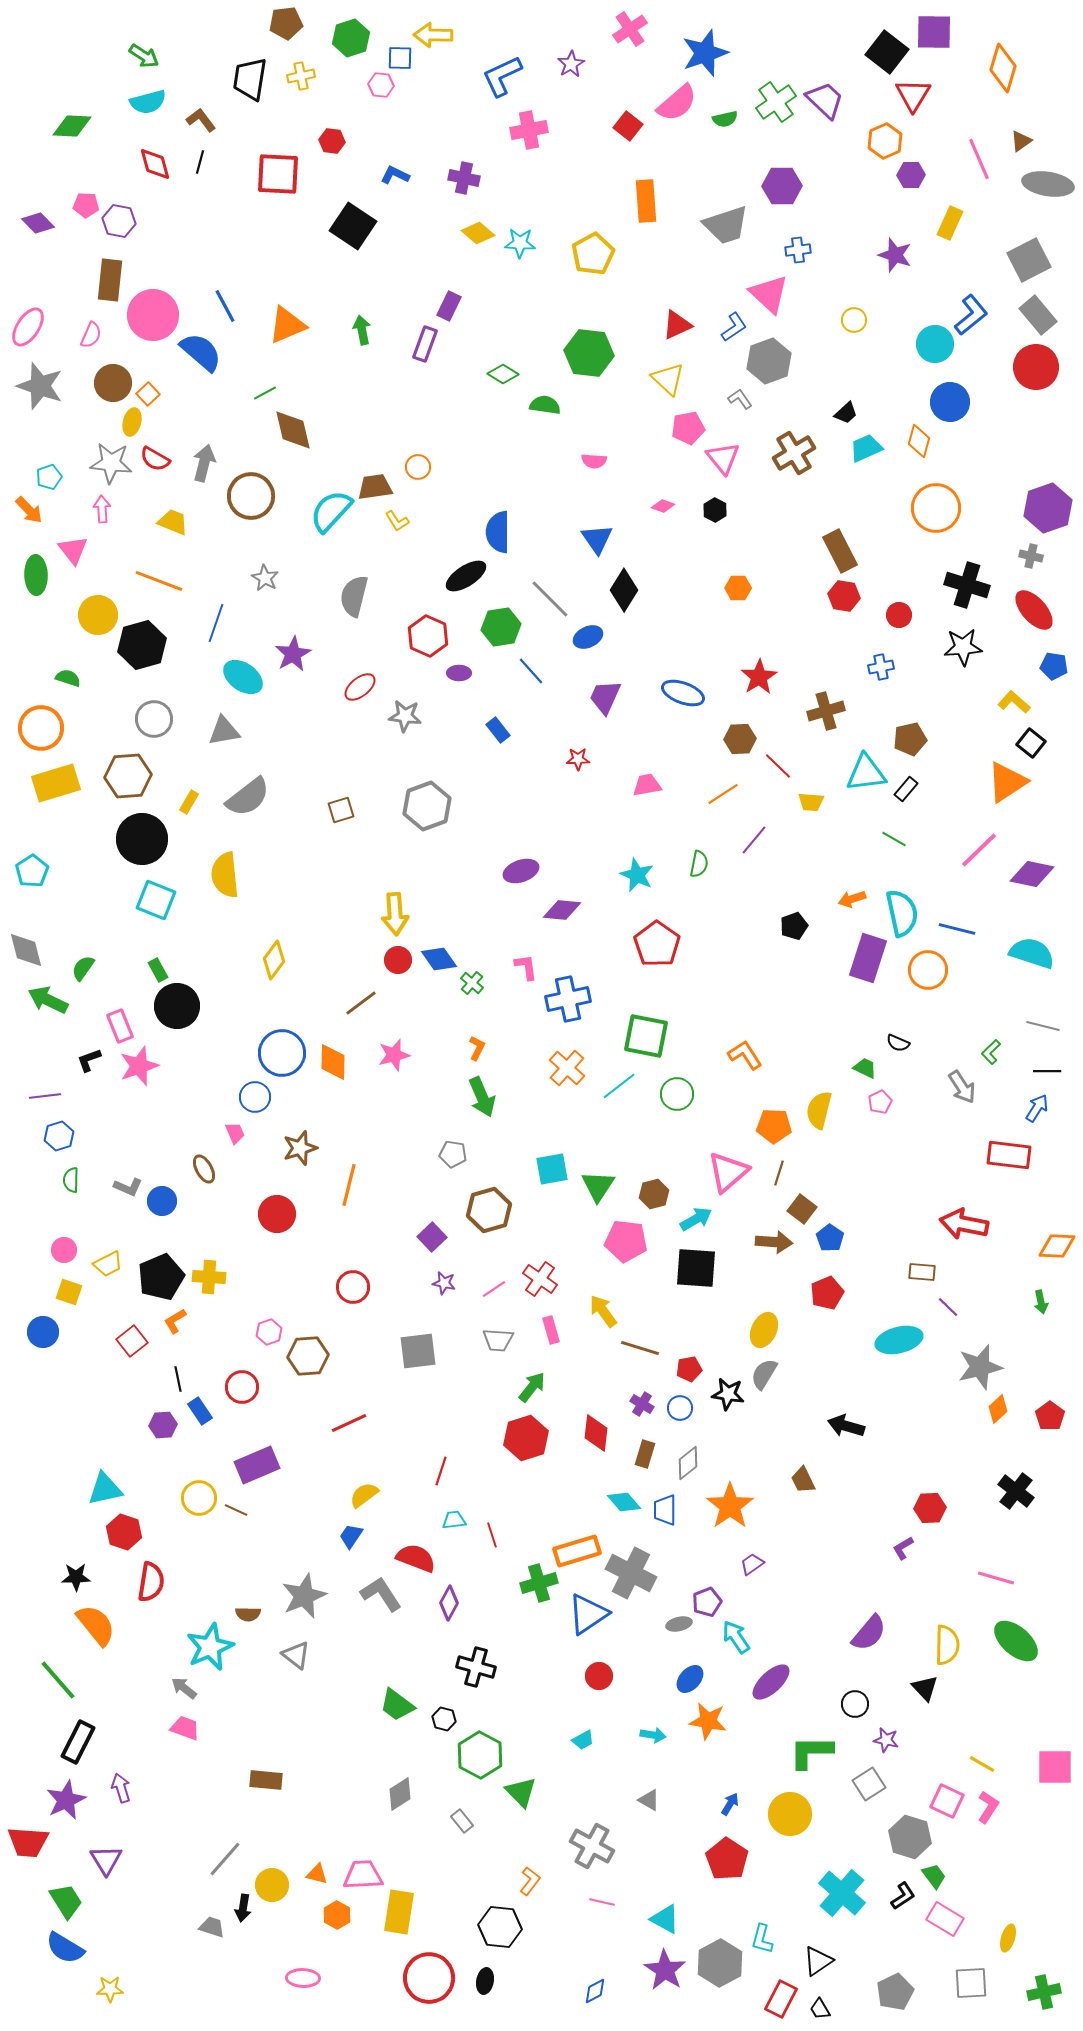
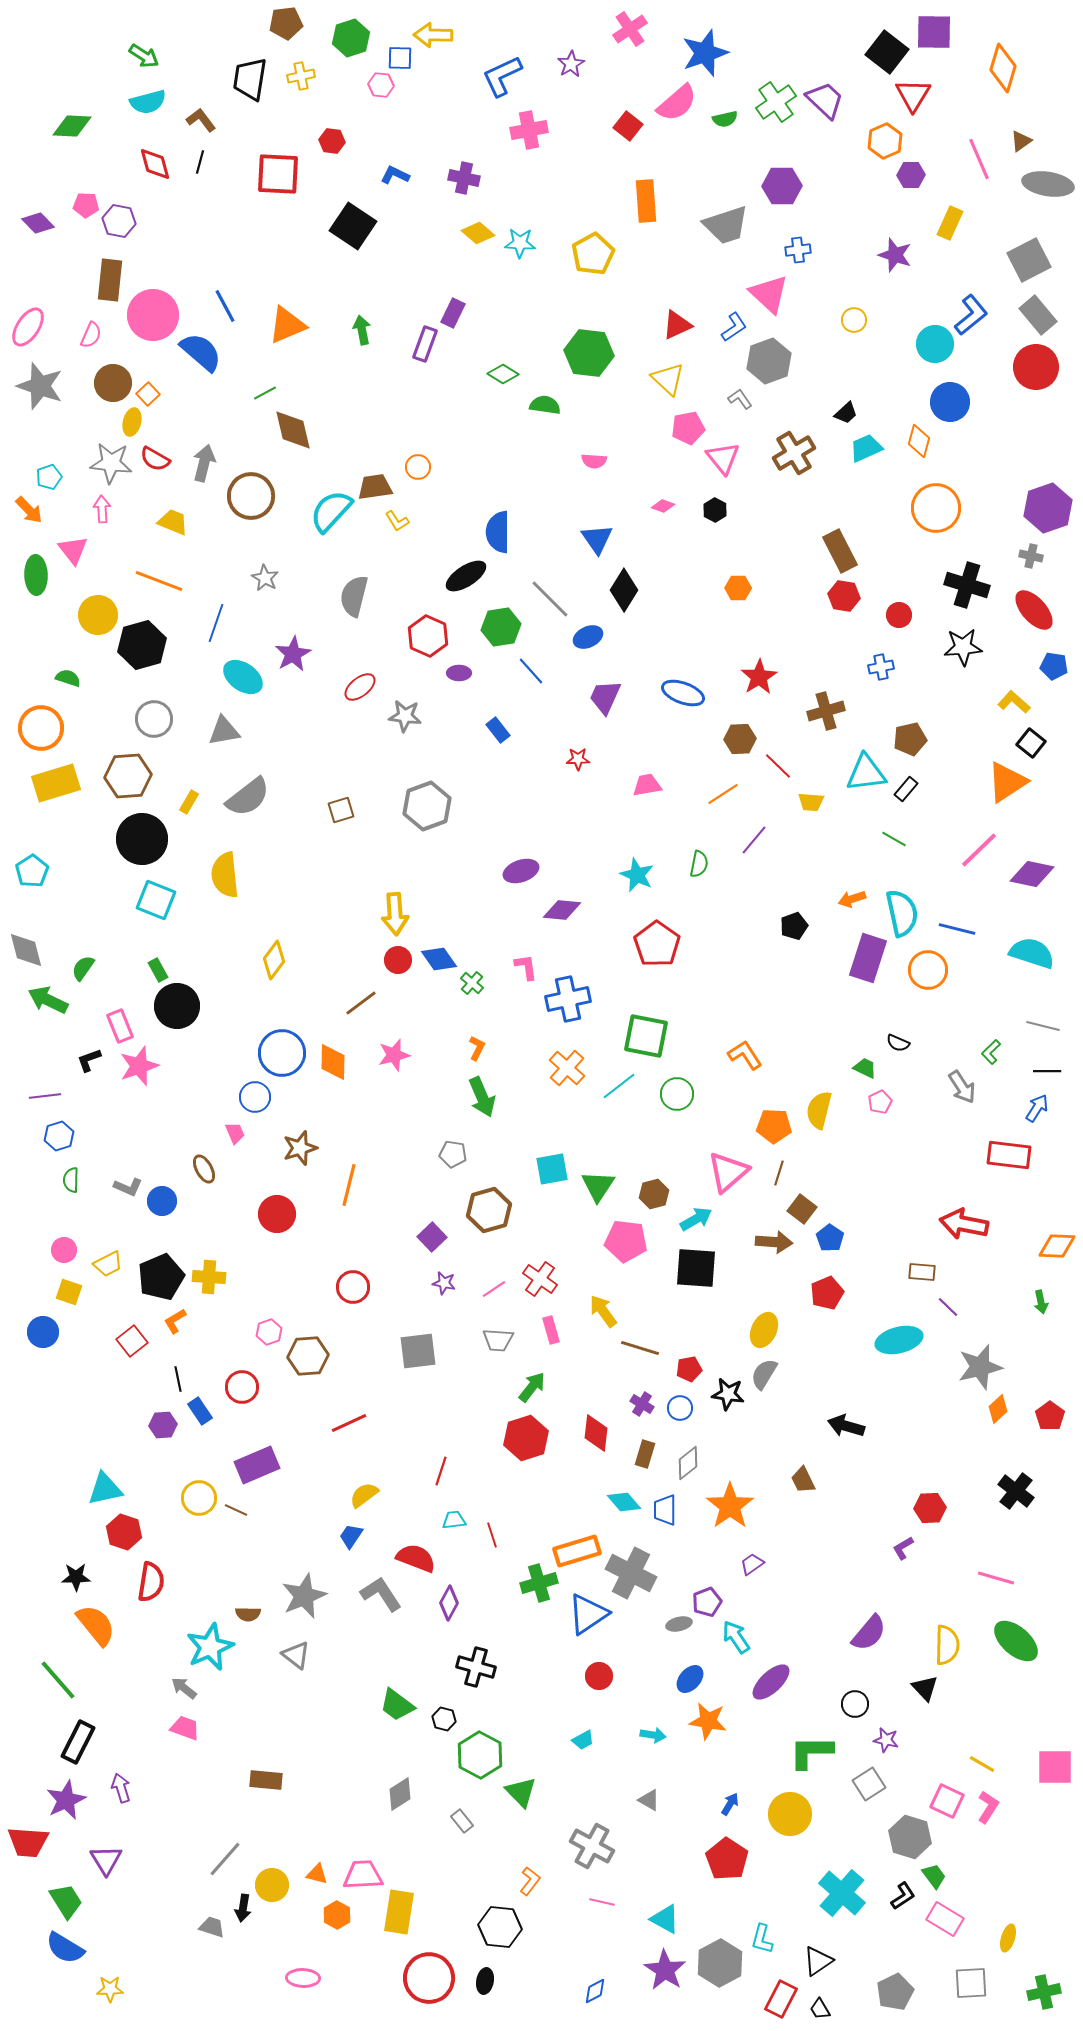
purple rectangle at (449, 306): moved 4 px right, 7 px down
